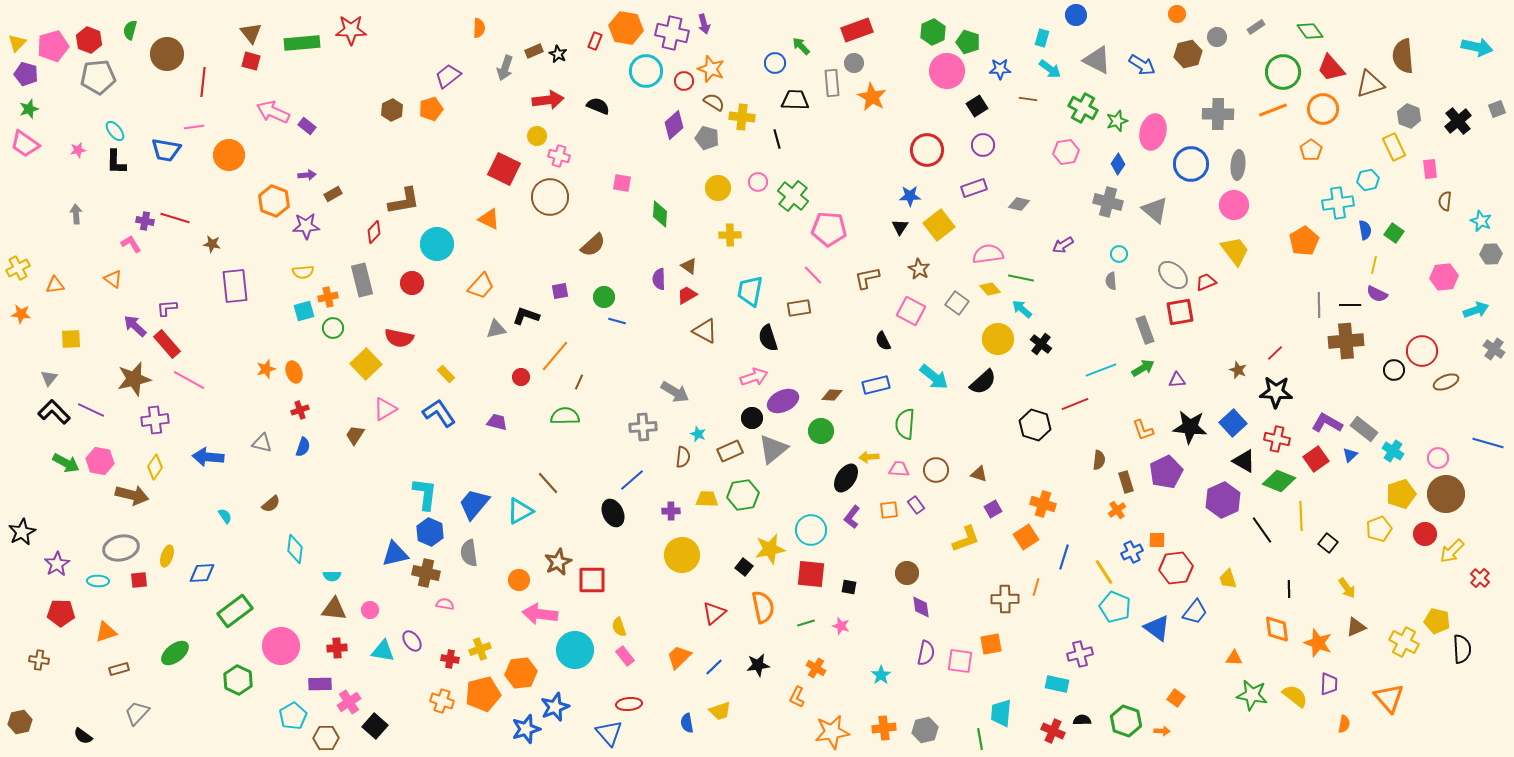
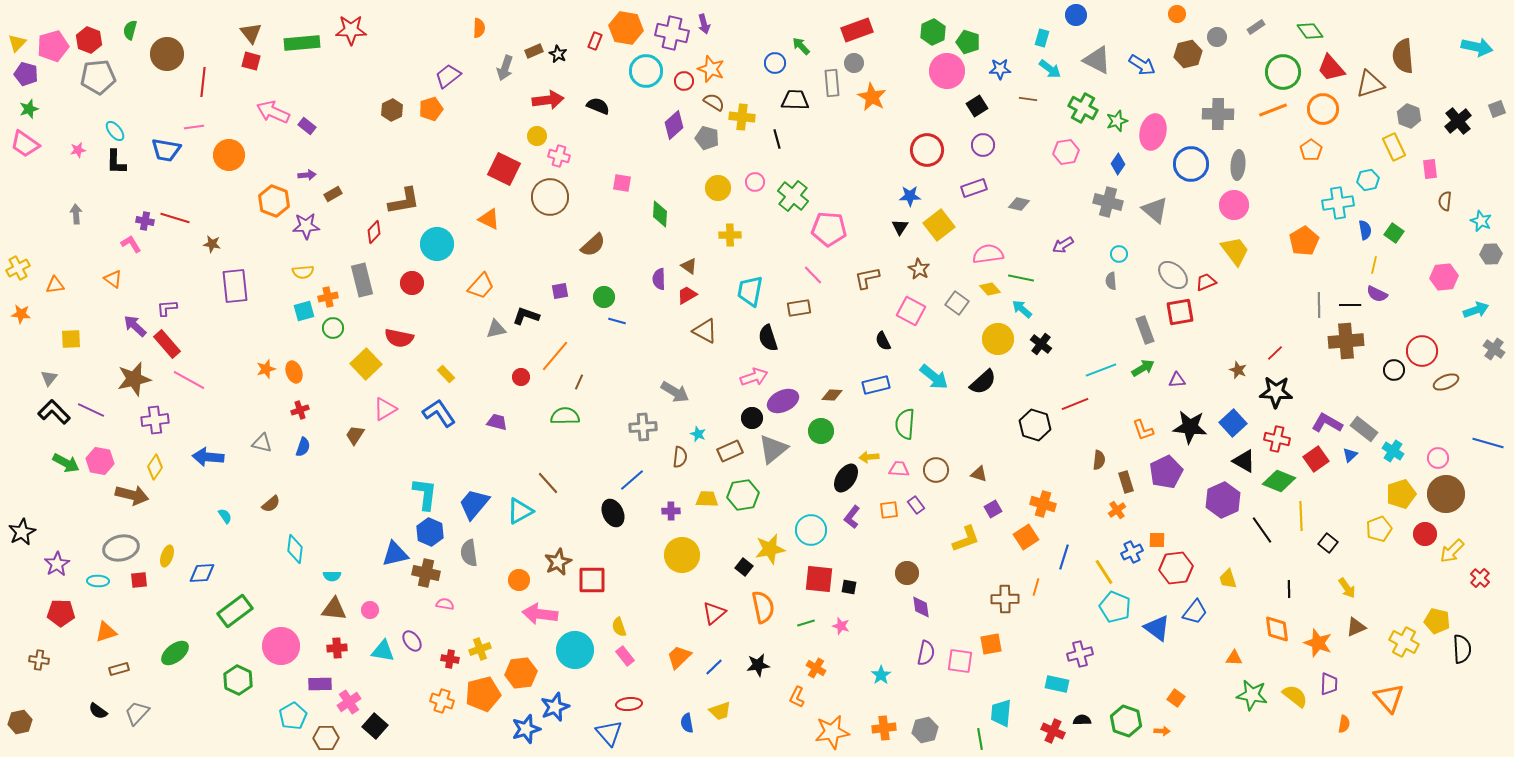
pink circle at (758, 182): moved 3 px left
brown semicircle at (683, 457): moved 3 px left
red square at (811, 574): moved 8 px right, 5 px down
black semicircle at (83, 736): moved 15 px right, 25 px up
